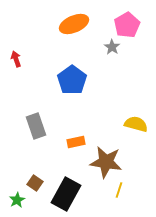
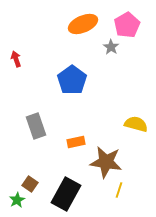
orange ellipse: moved 9 px right
gray star: moved 1 px left
brown square: moved 5 px left, 1 px down
